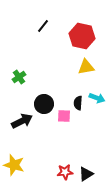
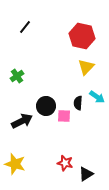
black line: moved 18 px left, 1 px down
yellow triangle: rotated 36 degrees counterclockwise
green cross: moved 2 px left, 1 px up
cyan arrow: moved 1 px up; rotated 14 degrees clockwise
black circle: moved 2 px right, 2 px down
yellow star: moved 1 px right, 1 px up
red star: moved 9 px up; rotated 21 degrees clockwise
